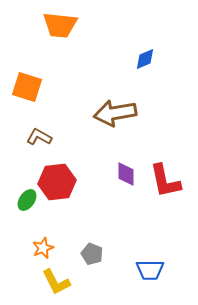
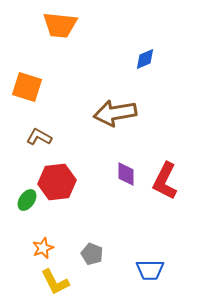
red L-shape: rotated 39 degrees clockwise
yellow L-shape: moved 1 px left
